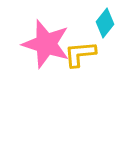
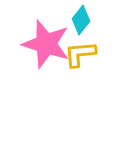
cyan diamond: moved 24 px left, 3 px up
